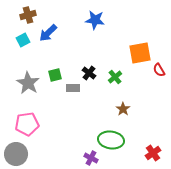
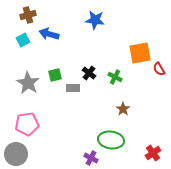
blue arrow: moved 1 px right, 1 px down; rotated 60 degrees clockwise
red semicircle: moved 1 px up
green cross: rotated 24 degrees counterclockwise
